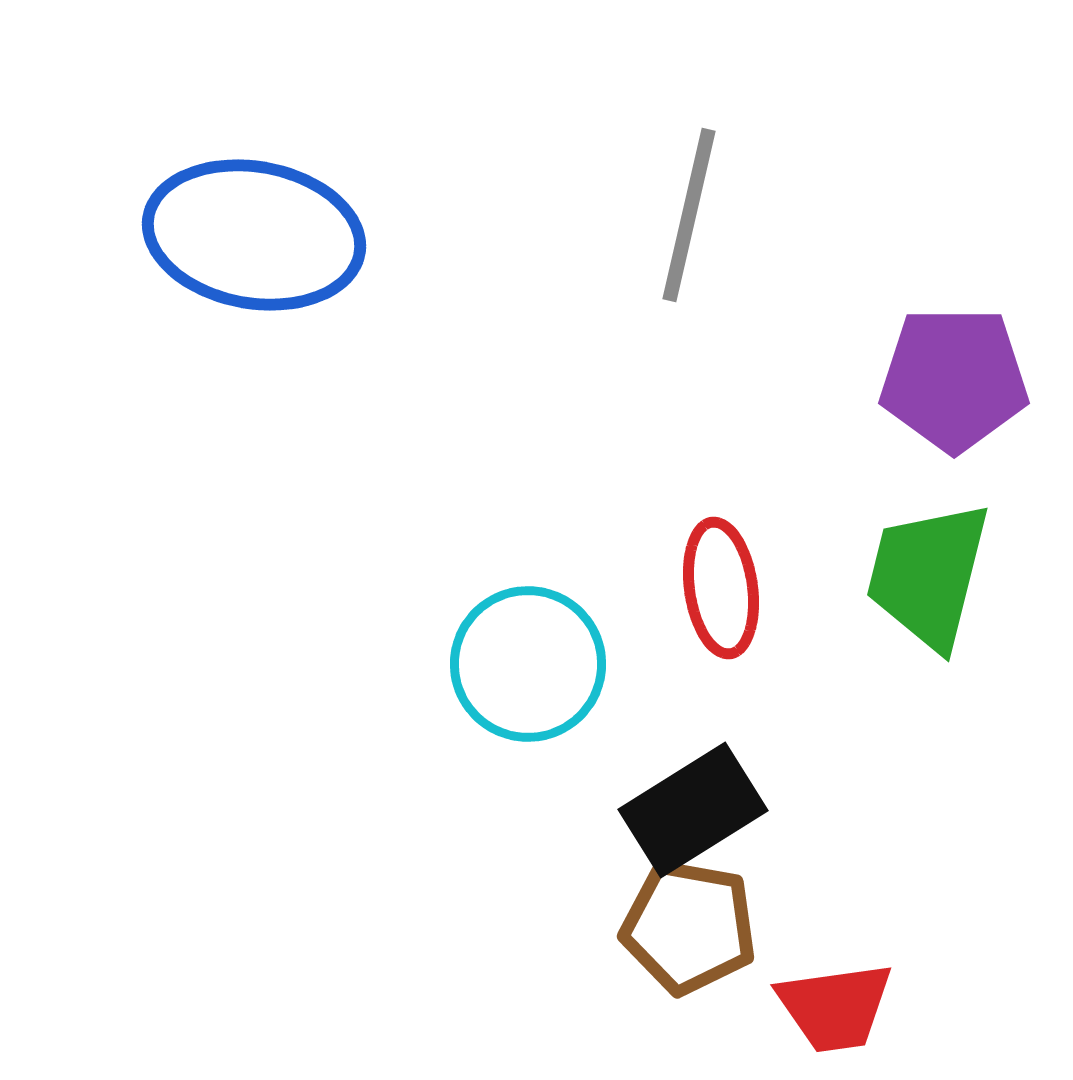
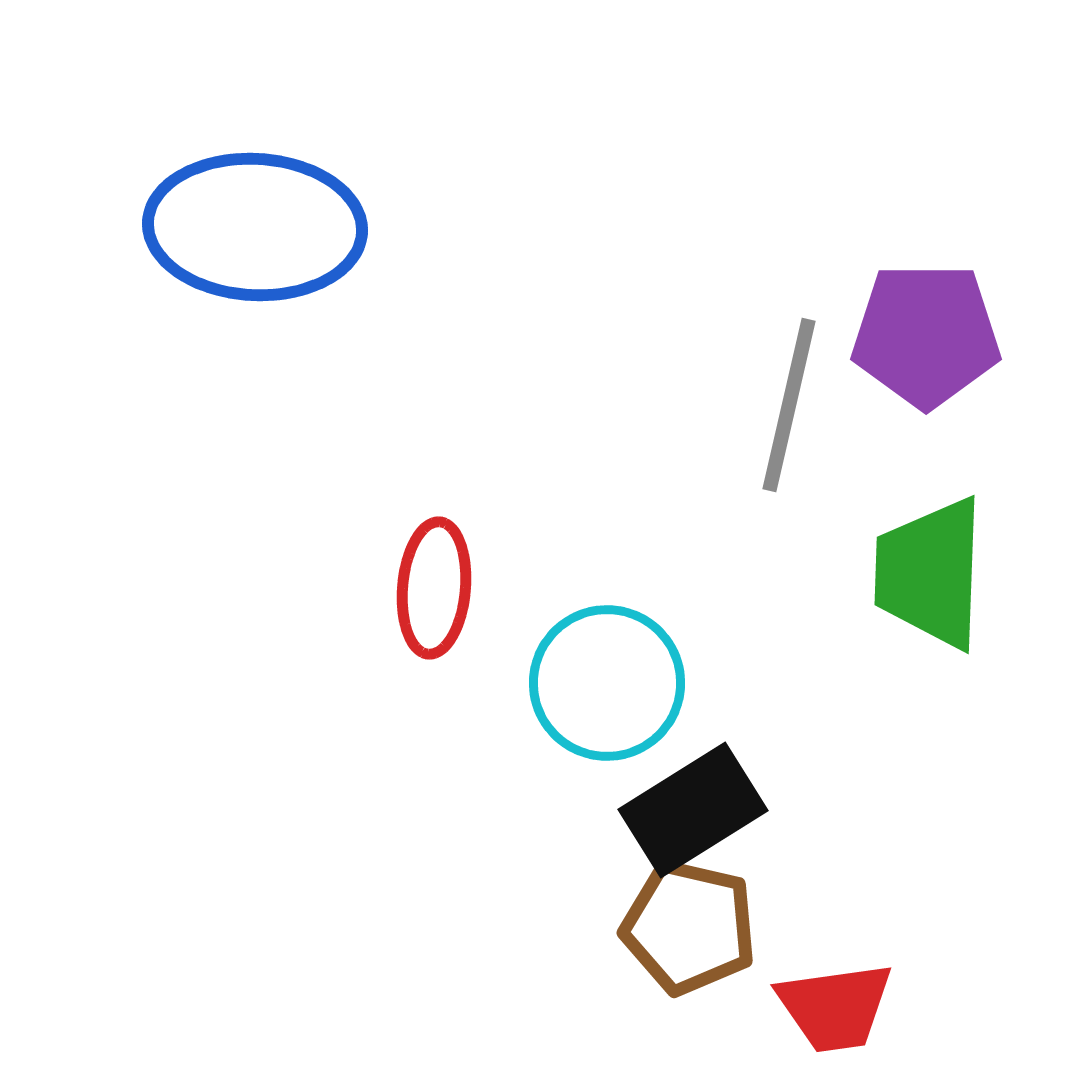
gray line: moved 100 px right, 190 px down
blue ellipse: moved 1 px right, 8 px up; rotated 7 degrees counterclockwise
purple pentagon: moved 28 px left, 44 px up
green trapezoid: moved 2 px right, 2 px up; rotated 12 degrees counterclockwise
red ellipse: moved 287 px left; rotated 13 degrees clockwise
cyan circle: moved 79 px right, 19 px down
brown pentagon: rotated 3 degrees clockwise
